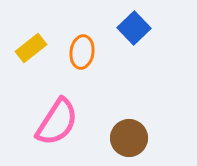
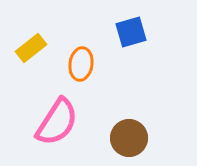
blue square: moved 3 px left, 4 px down; rotated 28 degrees clockwise
orange ellipse: moved 1 px left, 12 px down
